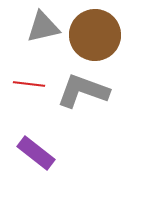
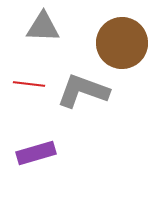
gray triangle: rotated 15 degrees clockwise
brown circle: moved 27 px right, 8 px down
purple rectangle: rotated 54 degrees counterclockwise
